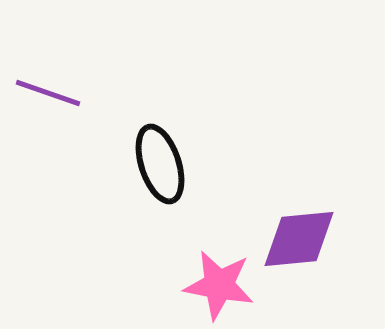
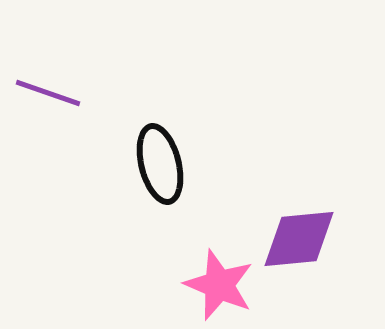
black ellipse: rotated 4 degrees clockwise
pink star: rotated 12 degrees clockwise
